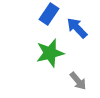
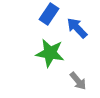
green star: rotated 24 degrees clockwise
